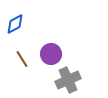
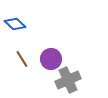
blue diamond: rotated 70 degrees clockwise
purple circle: moved 5 px down
